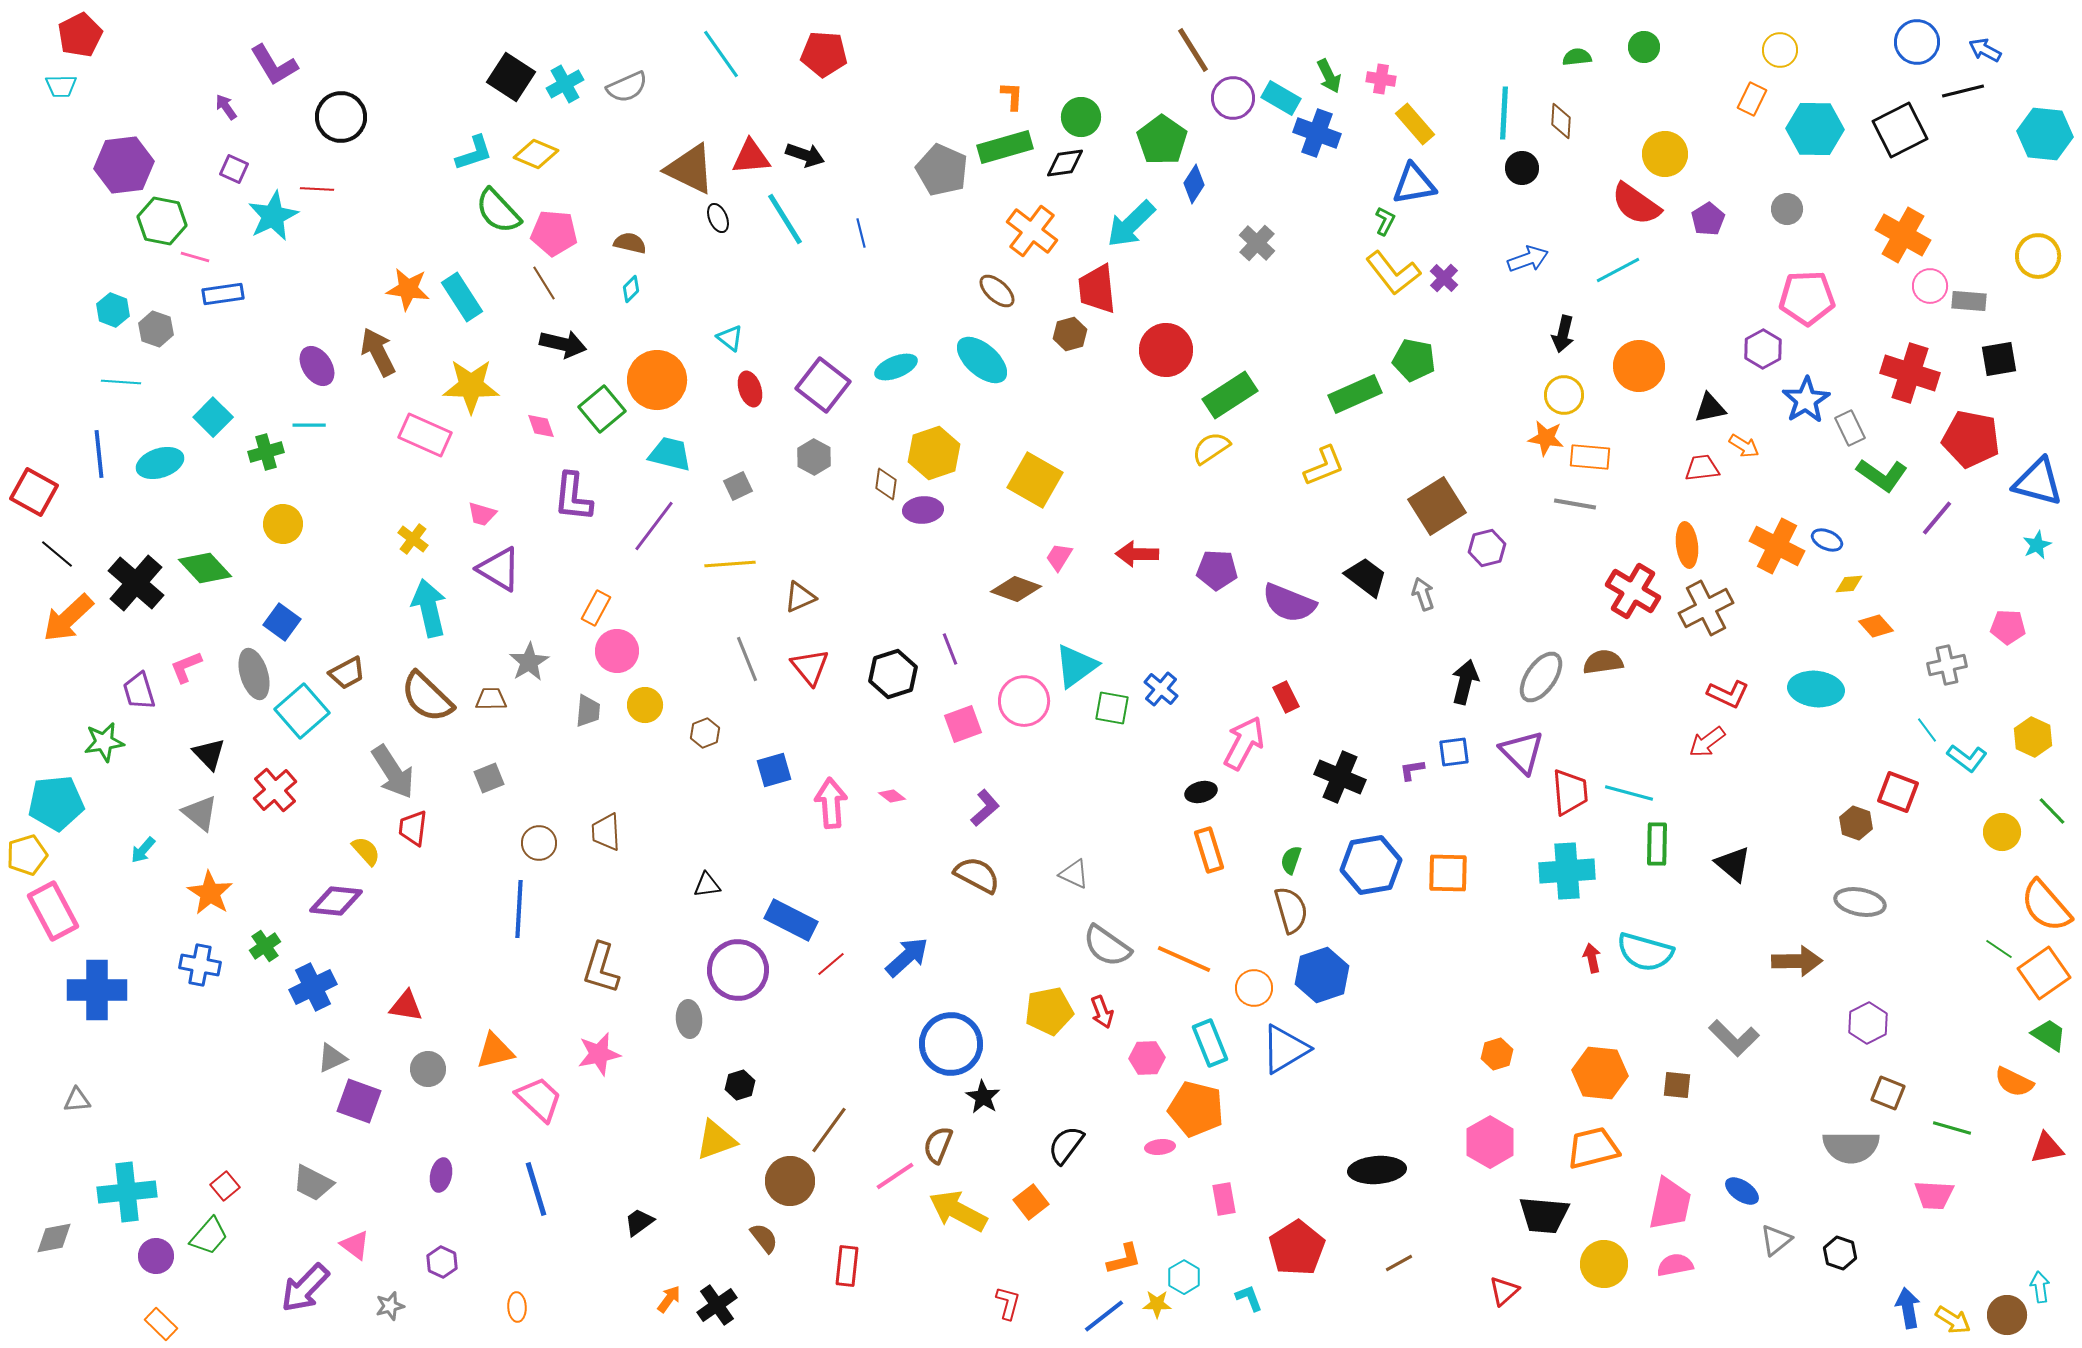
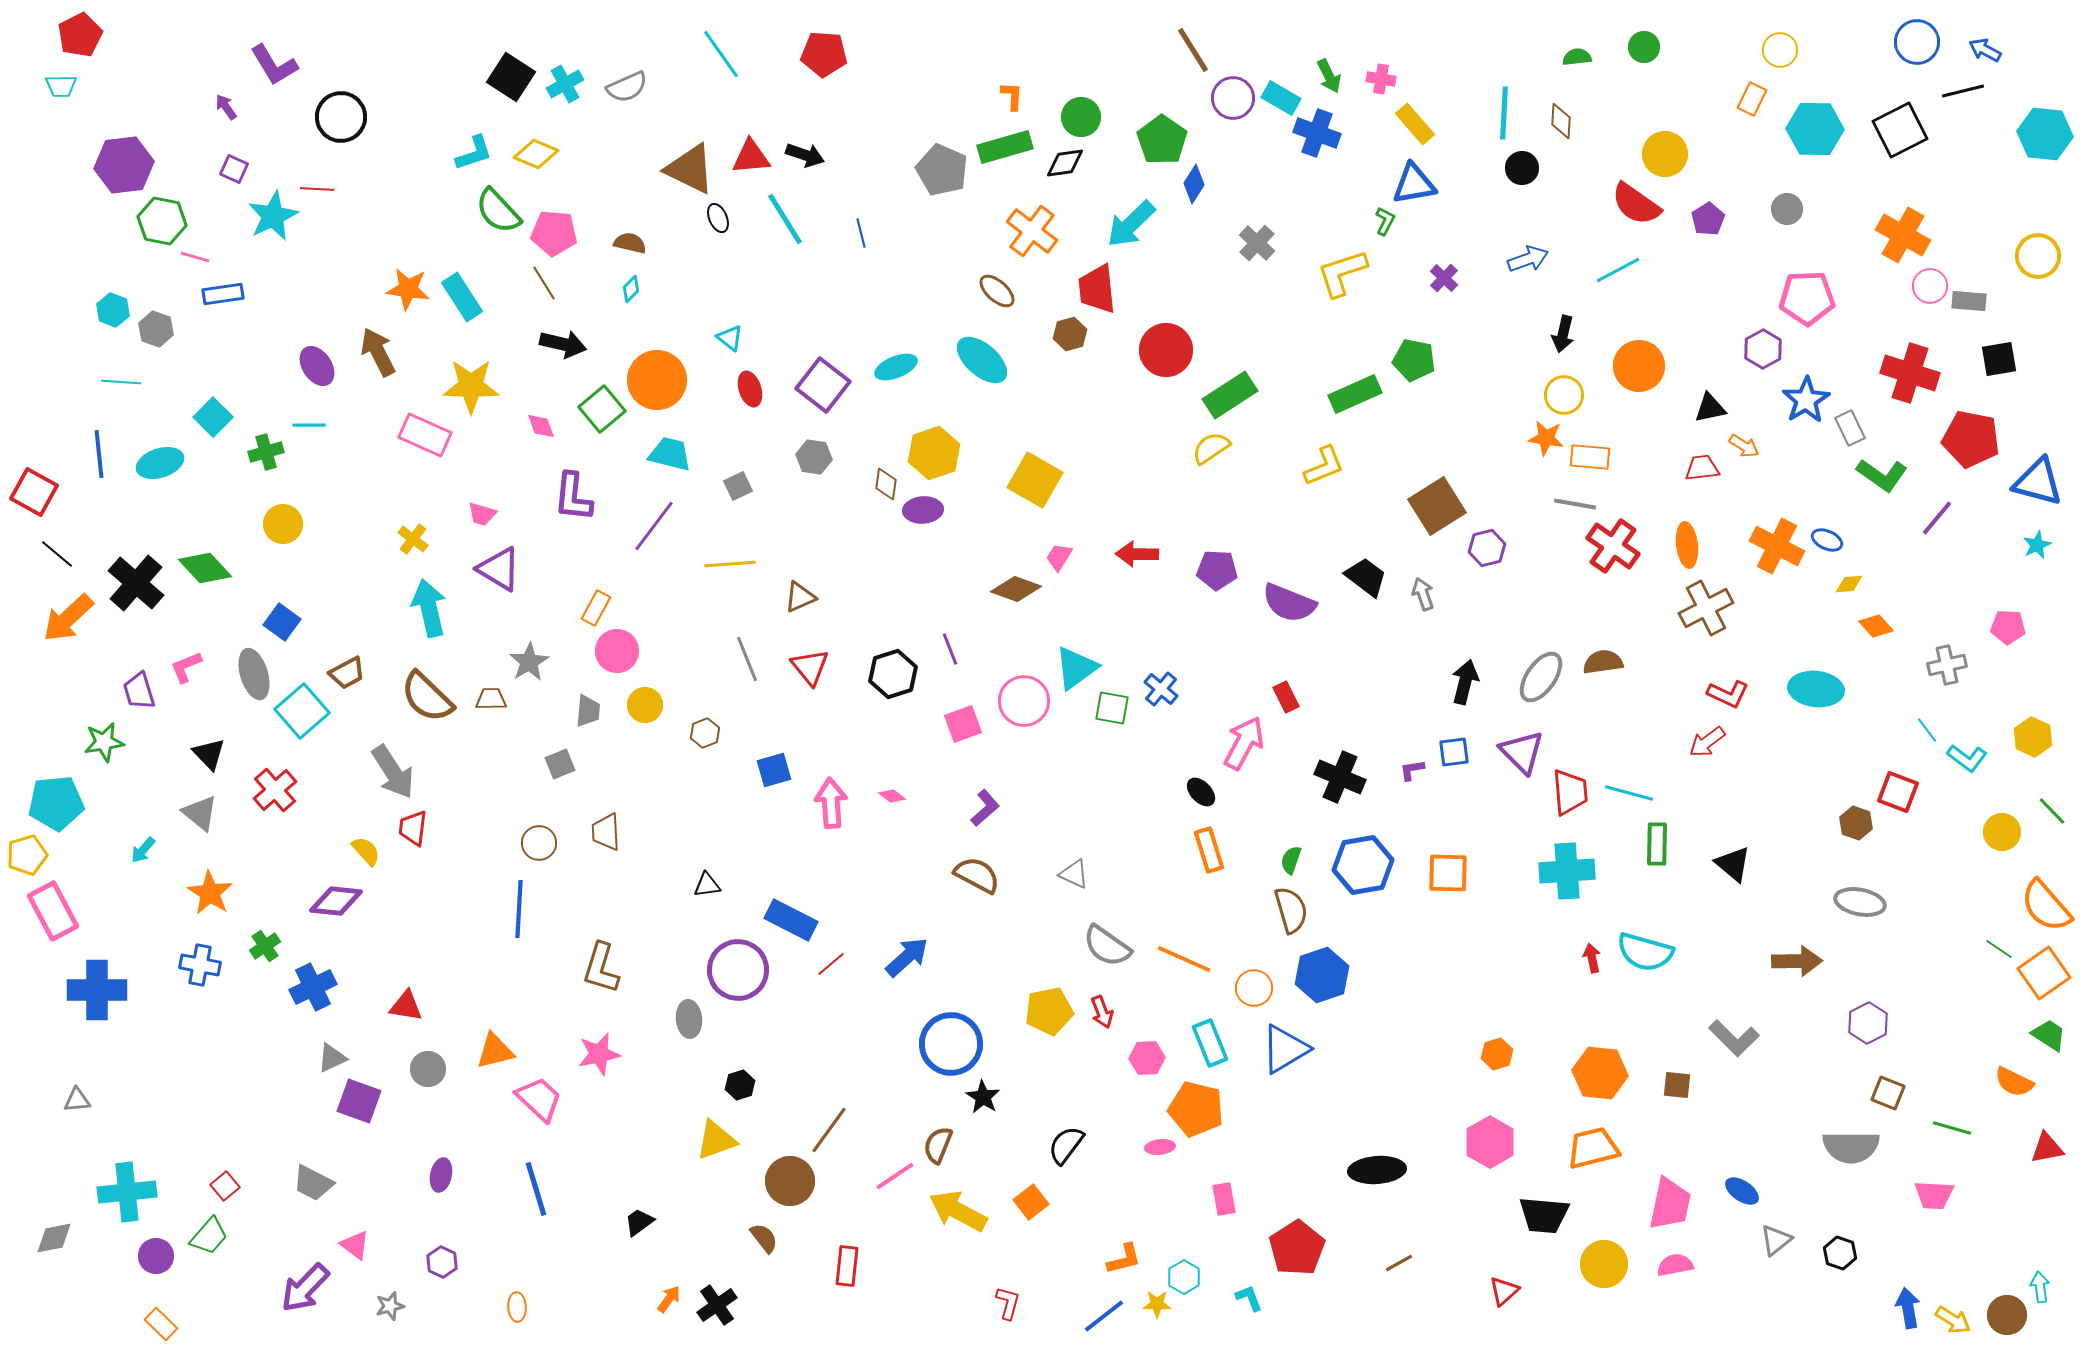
yellow L-shape at (1393, 273): moved 51 px left; rotated 110 degrees clockwise
gray hexagon at (814, 457): rotated 20 degrees counterclockwise
red cross at (1633, 591): moved 20 px left, 45 px up; rotated 4 degrees clockwise
cyan triangle at (1076, 666): moved 2 px down
gray square at (489, 778): moved 71 px right, 14 px up
black ellipse at (1201, 792): rotated 60 degrees clockwise
blue hexagon at (1371, 865): moved 8 px left
